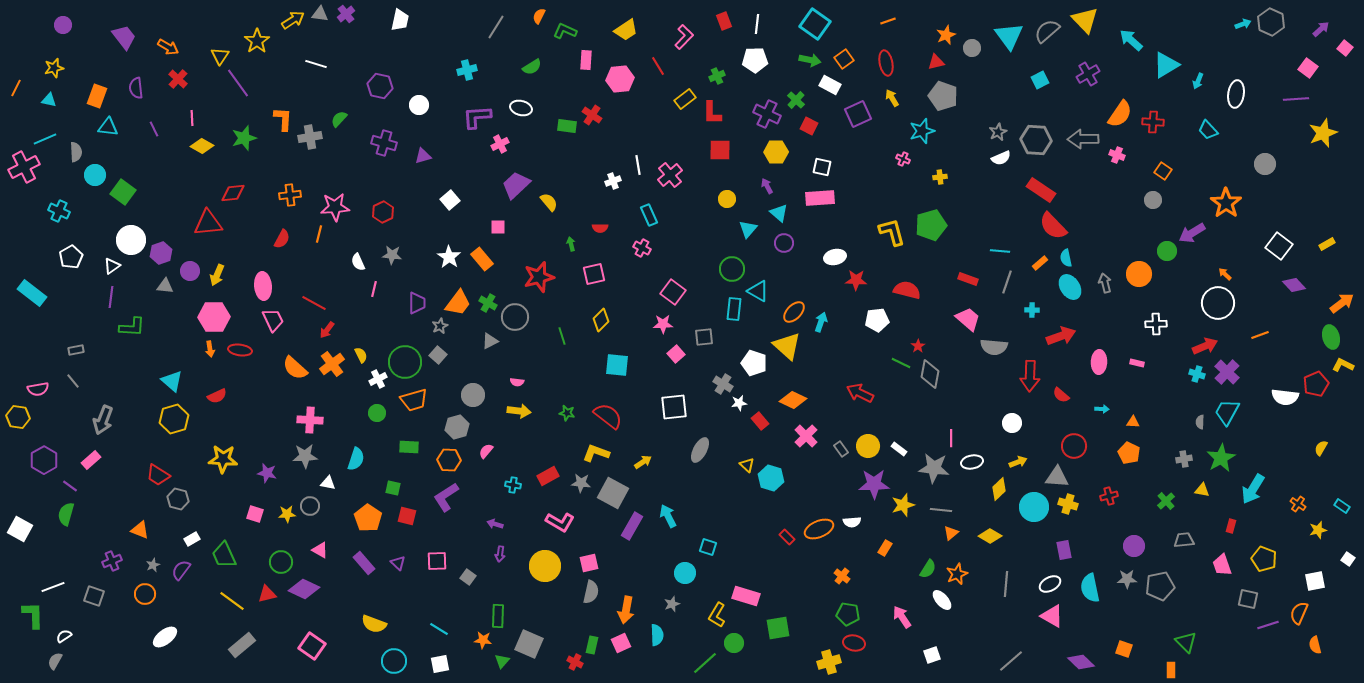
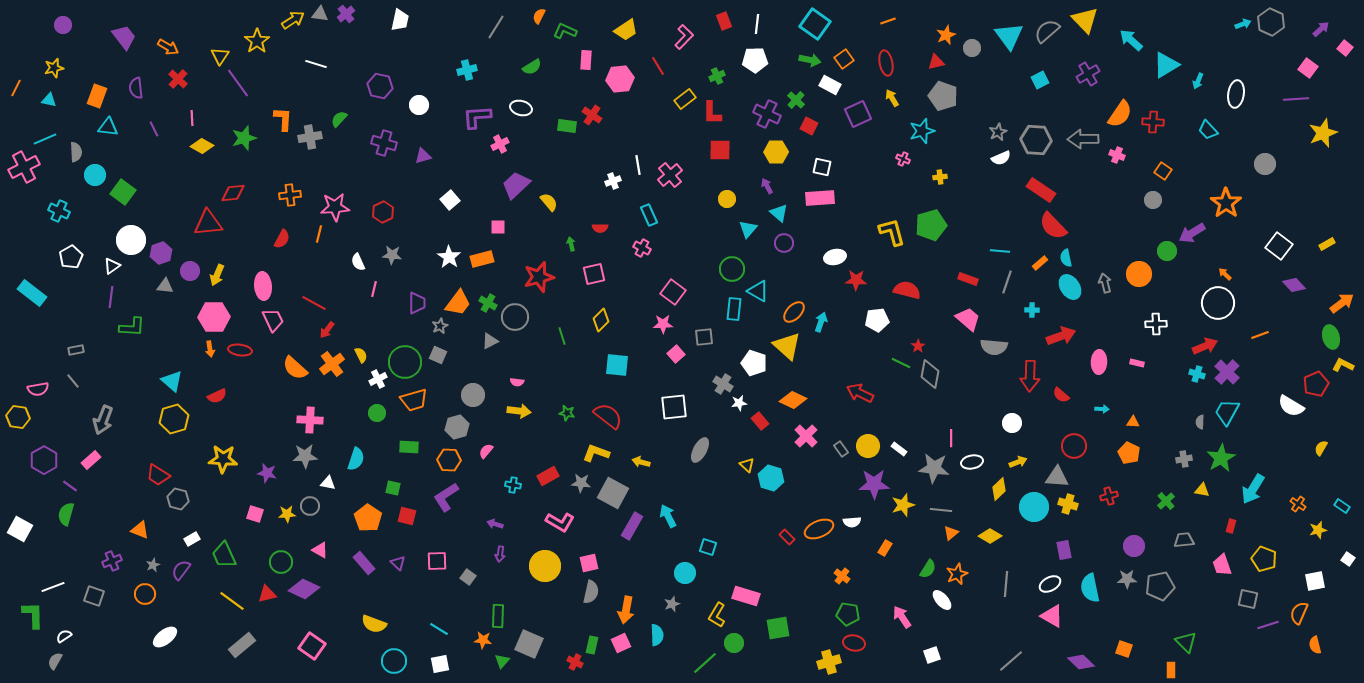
orange rectangle at (482, 259): rotated 65 degrees counterclockwise
gray square at (438, 355): rotated 18 degrees counterclockwise
white semicircle at (1285, 397): moved 6 px right, 9 px down; rotated 24 degrees clockwise
yellow arrow at (643, 462): moved 2 px left; rotated 132 degrees counterclockwise
